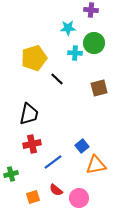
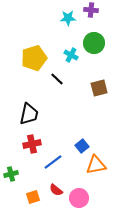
cyan star: moved 10 px up
cyan cross: moved 4 px left, 2 px down; rotated 24 degrees clockwise
